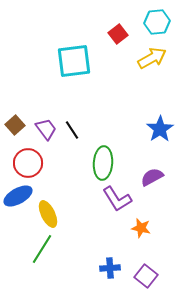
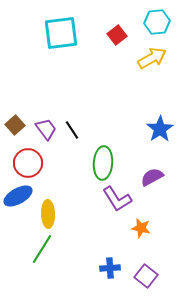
red square: moved 1 px left, 1 px down
cyan square: moved 13 px left, 28 px up
yellow ellipse: rotated 24 degrees clockwise
